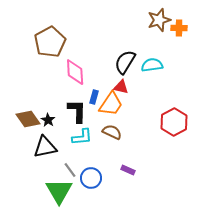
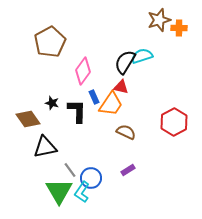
cyan semicircle: moved 10 px left, 9 px up; rotated 10 degrees counterclockwise
pink diamond: moved 8 px right, 1 px up; rotated 40 degrees clockwise
blue rectangle: rotated 40 degrees counterclockwise
black star: moved 4 px right, 17 px up; rotated 16 degrees counterclockwise
brown semicircle: moved 14 px right
cyan L-shape: moved 55 px down; rotated 130 degrees clockwise
purple rectangle: rotated 56 degrees counterclockwise
